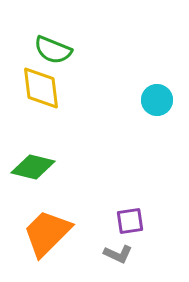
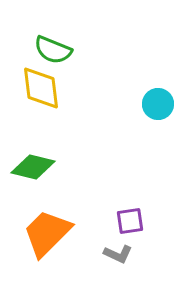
cyan circle: moved 1 px right, 4 px down
